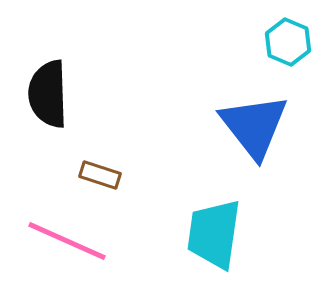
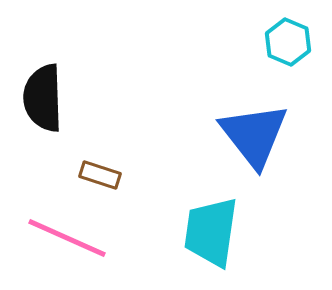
black semicircle: moved 5 px left, 4 px down
blue triangle: moved 9 px down
cyan trapezoid: moved 3 px left, 2 px up
pink line: moved 3 px up
